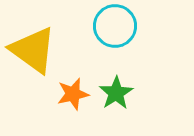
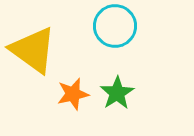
green star: moved 1 px right
